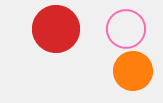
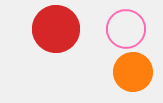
orange circle: moved 1 px down
